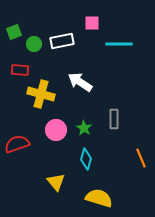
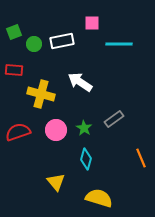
red rectangle: moved 6 px left
gray rectangle: rotated 54 degrees clockwise
red semicircle: moved 1 px right, 12 px up
